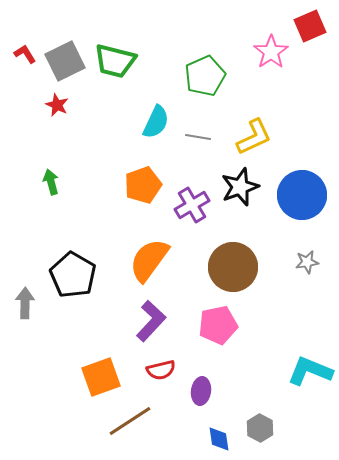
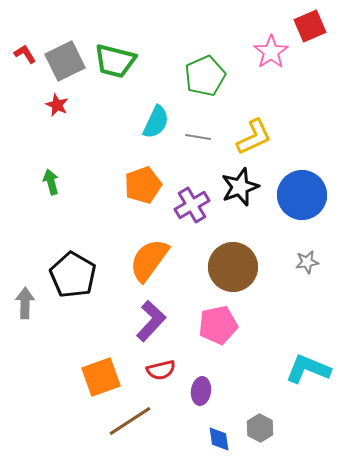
cyan L-shape: moved 2 px left, 2 px up
